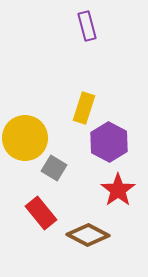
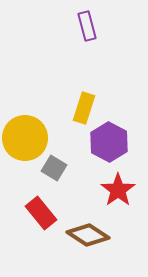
brown diamond: rotated 6 degrees clockwise
